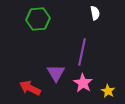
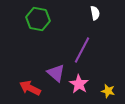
green hexagon: rotated 15 degrees clockwise
purple line: moved 2 px up; rotated 16 degrees clockwise
purple triangle: rotated 18 degrees counterclockwise
pink star: moved 4 px left, 1 px down
yellow star: rotated 16 degrees counterclockwise
